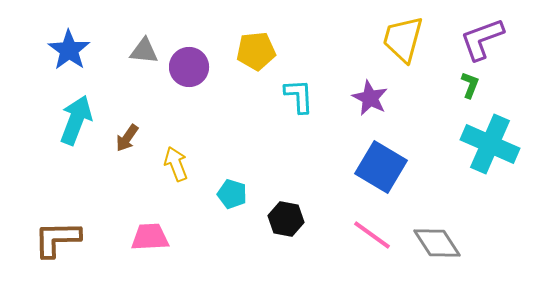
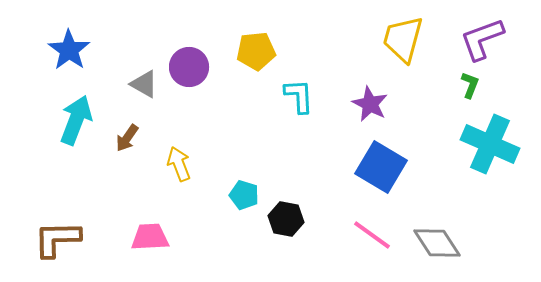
gray triangle: moved 33 px down; rotated 24 degrees clockwise
purple star: moved 6 px down
yellow arrow: moved 3 px right
cyan pentagon: moved 12 px right, 1 px down
